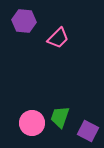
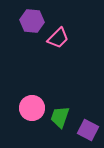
purple hexagon: moved 8 px right
pink circle: moved 15 px up
purple square: moved 1 px up
